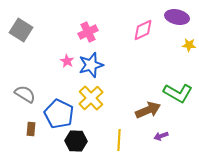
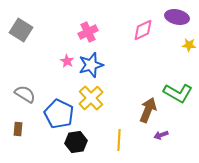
brown arrow: rotated 45 degrees counterclockwise
brown rectangle: moved 13 px left
purple arrow: moved 1 px up
black hexagon: moved 1 px down; rotated 10 degrees counterclockwise
